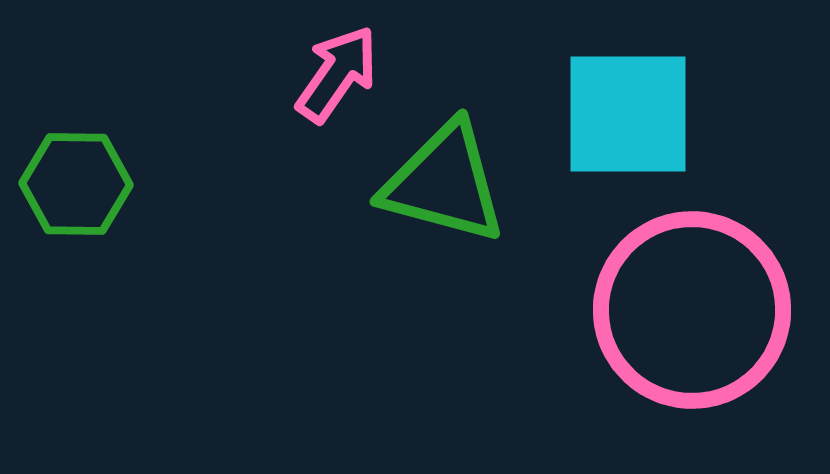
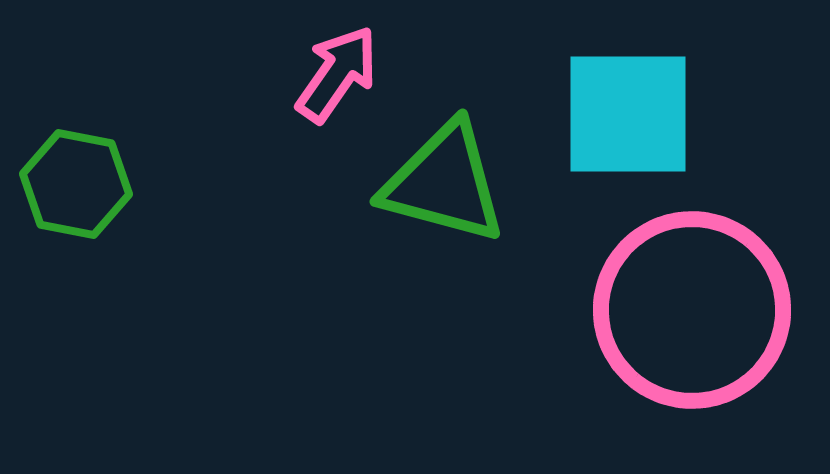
green hexagon: rotated 10 degrees clockwise
